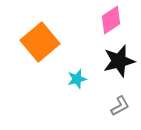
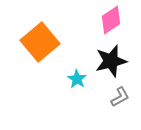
black star: moved 8 px left
cyan star: rotated 24 degrees counterclockwise
gray L-shape: moved 9 px up
